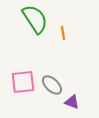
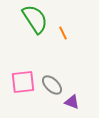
orange line: rotated 16 degrees counterclockwise
